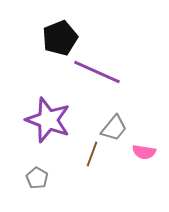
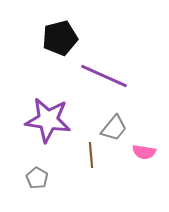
black pentagon: rotated 8 degrees clockwise
purple line: moved 7 px right, 4 px down
purple star: rotated 12 degrees counterclockwise
brown line: moved 1 px left, 1 px down; rotated 25 degrees counterclockwise
